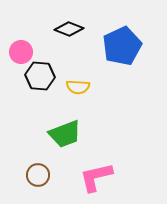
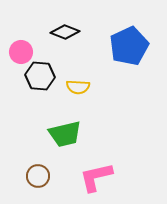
black diamond: moved 4 px left, 3 px down
blue pentagon: moved 7 px right
green trapezoid: rotated 8 degrees clockwise
brown circle: moved 1 px down
